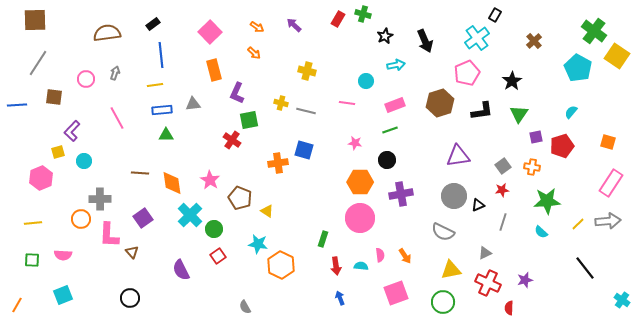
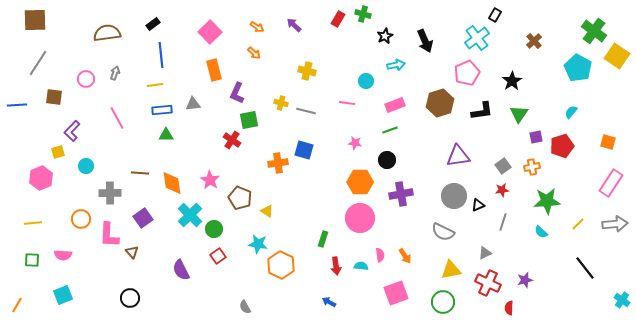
cyan circle at (84, 161): moved 2 px right, 5 px down
orange cross at (532, 167): rotated 21 degrees counterclockwise
gray cross at (100, 199): moved 10 px right, 6 px up
gray arrow at (608, 221): moved 7 px right, 3 px down
blue arrow at (340, 298): moved 11 px left, 4 px down; rotated 40 degrees counterclockwise
